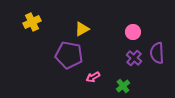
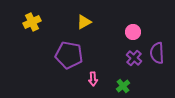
yellow triangle: moved 2 px right, 7 px up
pink arrow: moved 2 px down; rotated 64 degrees counterclockwise
